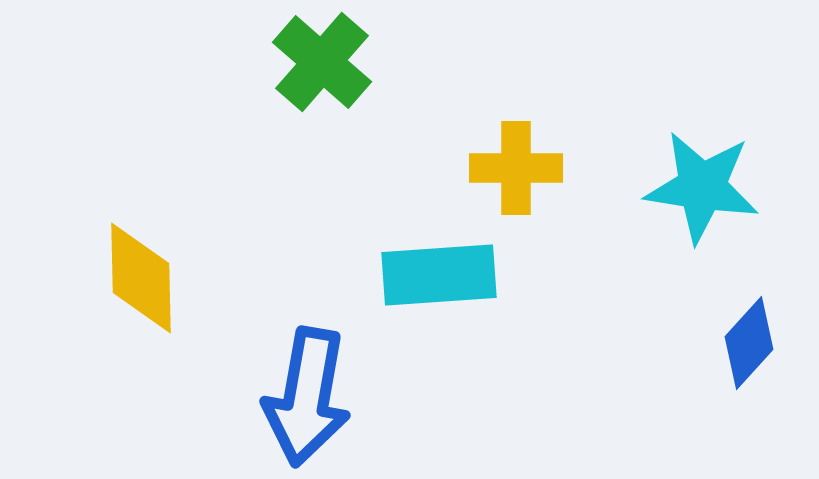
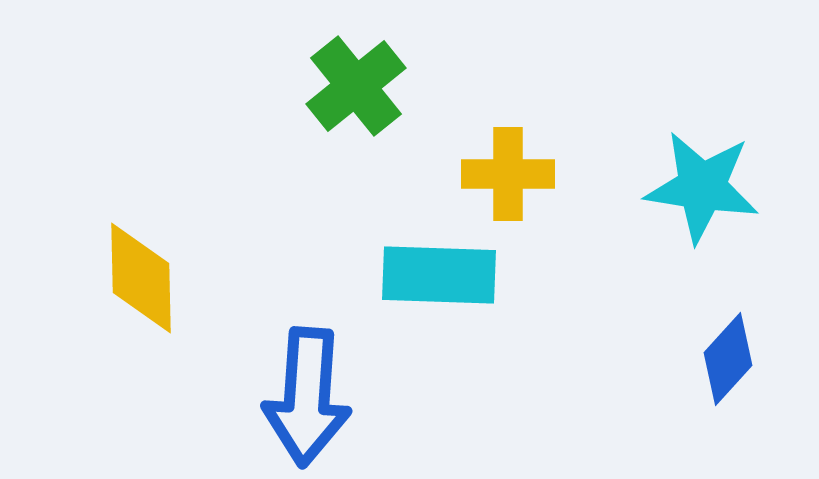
green cross: moved 34 px right, 24 px down; rotated 10 degrees clockwise
yellow cross: moved 8 px left, 6 px down
cyan rectangle: rotated 6 degrees clockwise
blue diamond: moved 21 px left, 16 px down
blue arrow: rotated 6 degrees counterclockwise
